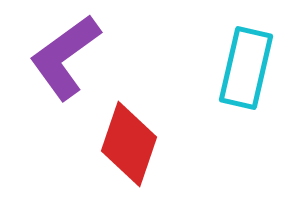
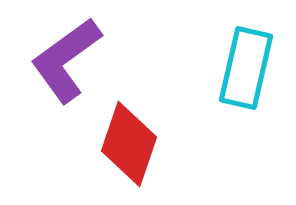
purple L-shape: moved 1 px right, 3 px down
